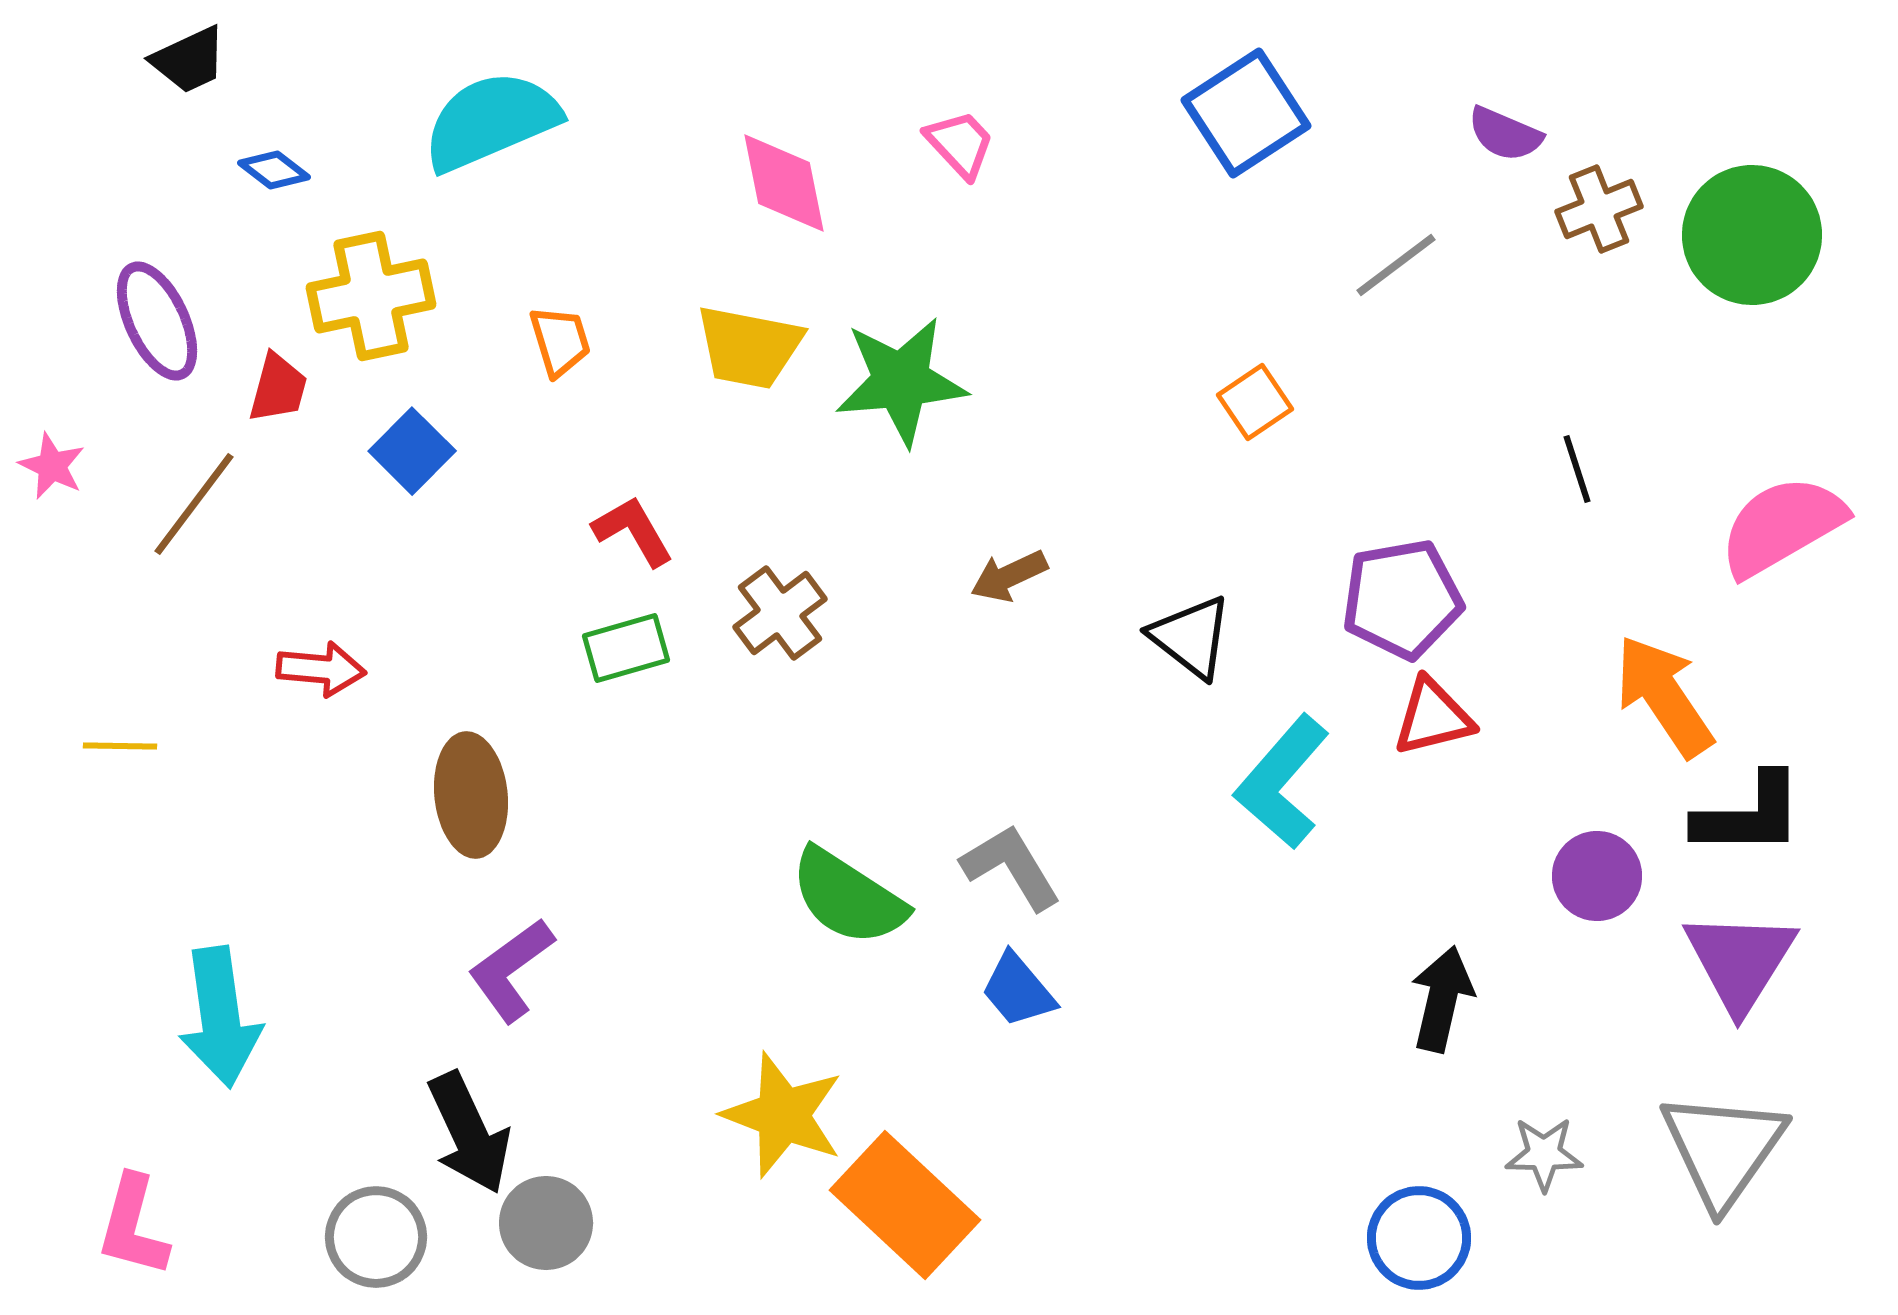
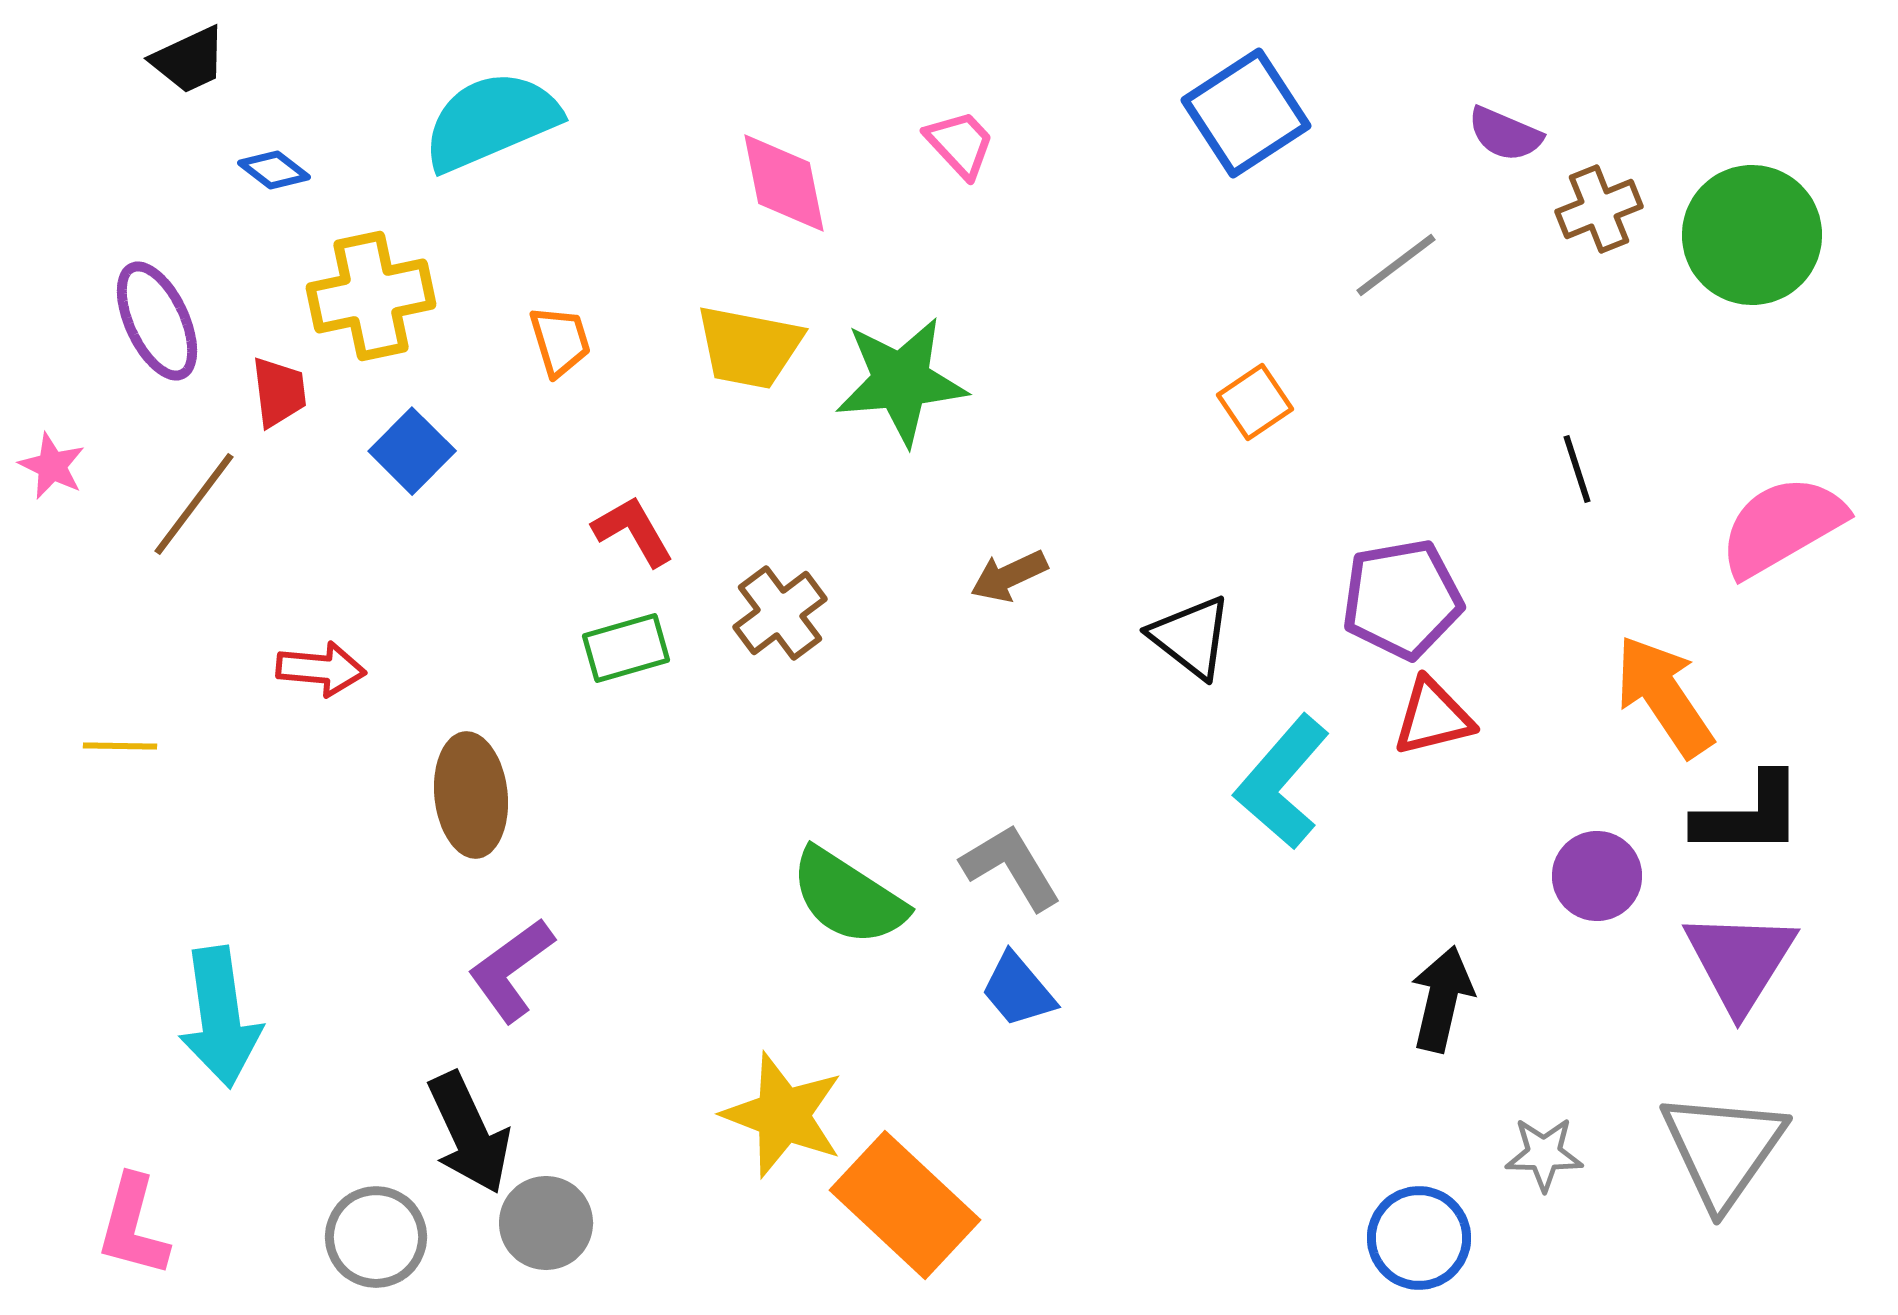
red trapezoid at (278, 388): moved 1 px right, 4 px down; rotated 22 degrees counterclockwise
